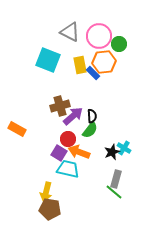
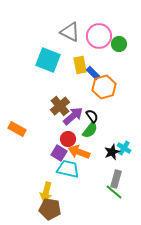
orange hexagon: moved 25 px down; rotated 10 degrees counterclockwise
brown cross: rotated 24 degrees counterclockwise
black semicircle: rotated 32 degrees counterclockwise
